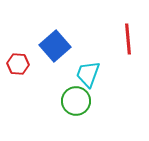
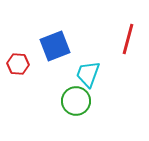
red line: rotated 20 degrees clockwise
blue square: rotated 20 degrees clockwise
